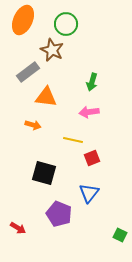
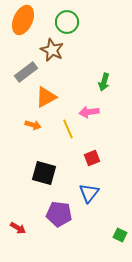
green circle: moved 1 px right, 2 px up
gray rectangle: moved 2 px left
green arrow: moved 12 px right
orange triangle: rotated 35 degrees counterclockwise
yellow line: moved 5 px left, 11 px up; rotated 54 degrees clockwise
purple pentagon: rotated 15 degrees counterclockwise
